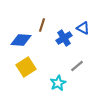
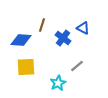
blue cross: moved 1 px left; rotated 21 degrees counterclockwise
yellow square: rotated 30 degrees clockwise
